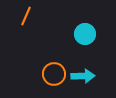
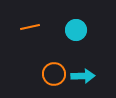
orange line: moved 4 px right, 11 px down; rotated 54 degrees clockwise
cyan circle: moved 9 px left, 4 px up
